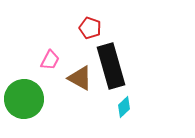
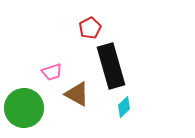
red pentagon: rotated 25 degrees clockwise
pink trapezoid: moved 2 px right, 12 px down; rotated 45 degrees clockwise
brown triangle: moved 3 px left, 16 px down
green circle: moved 9 px down
